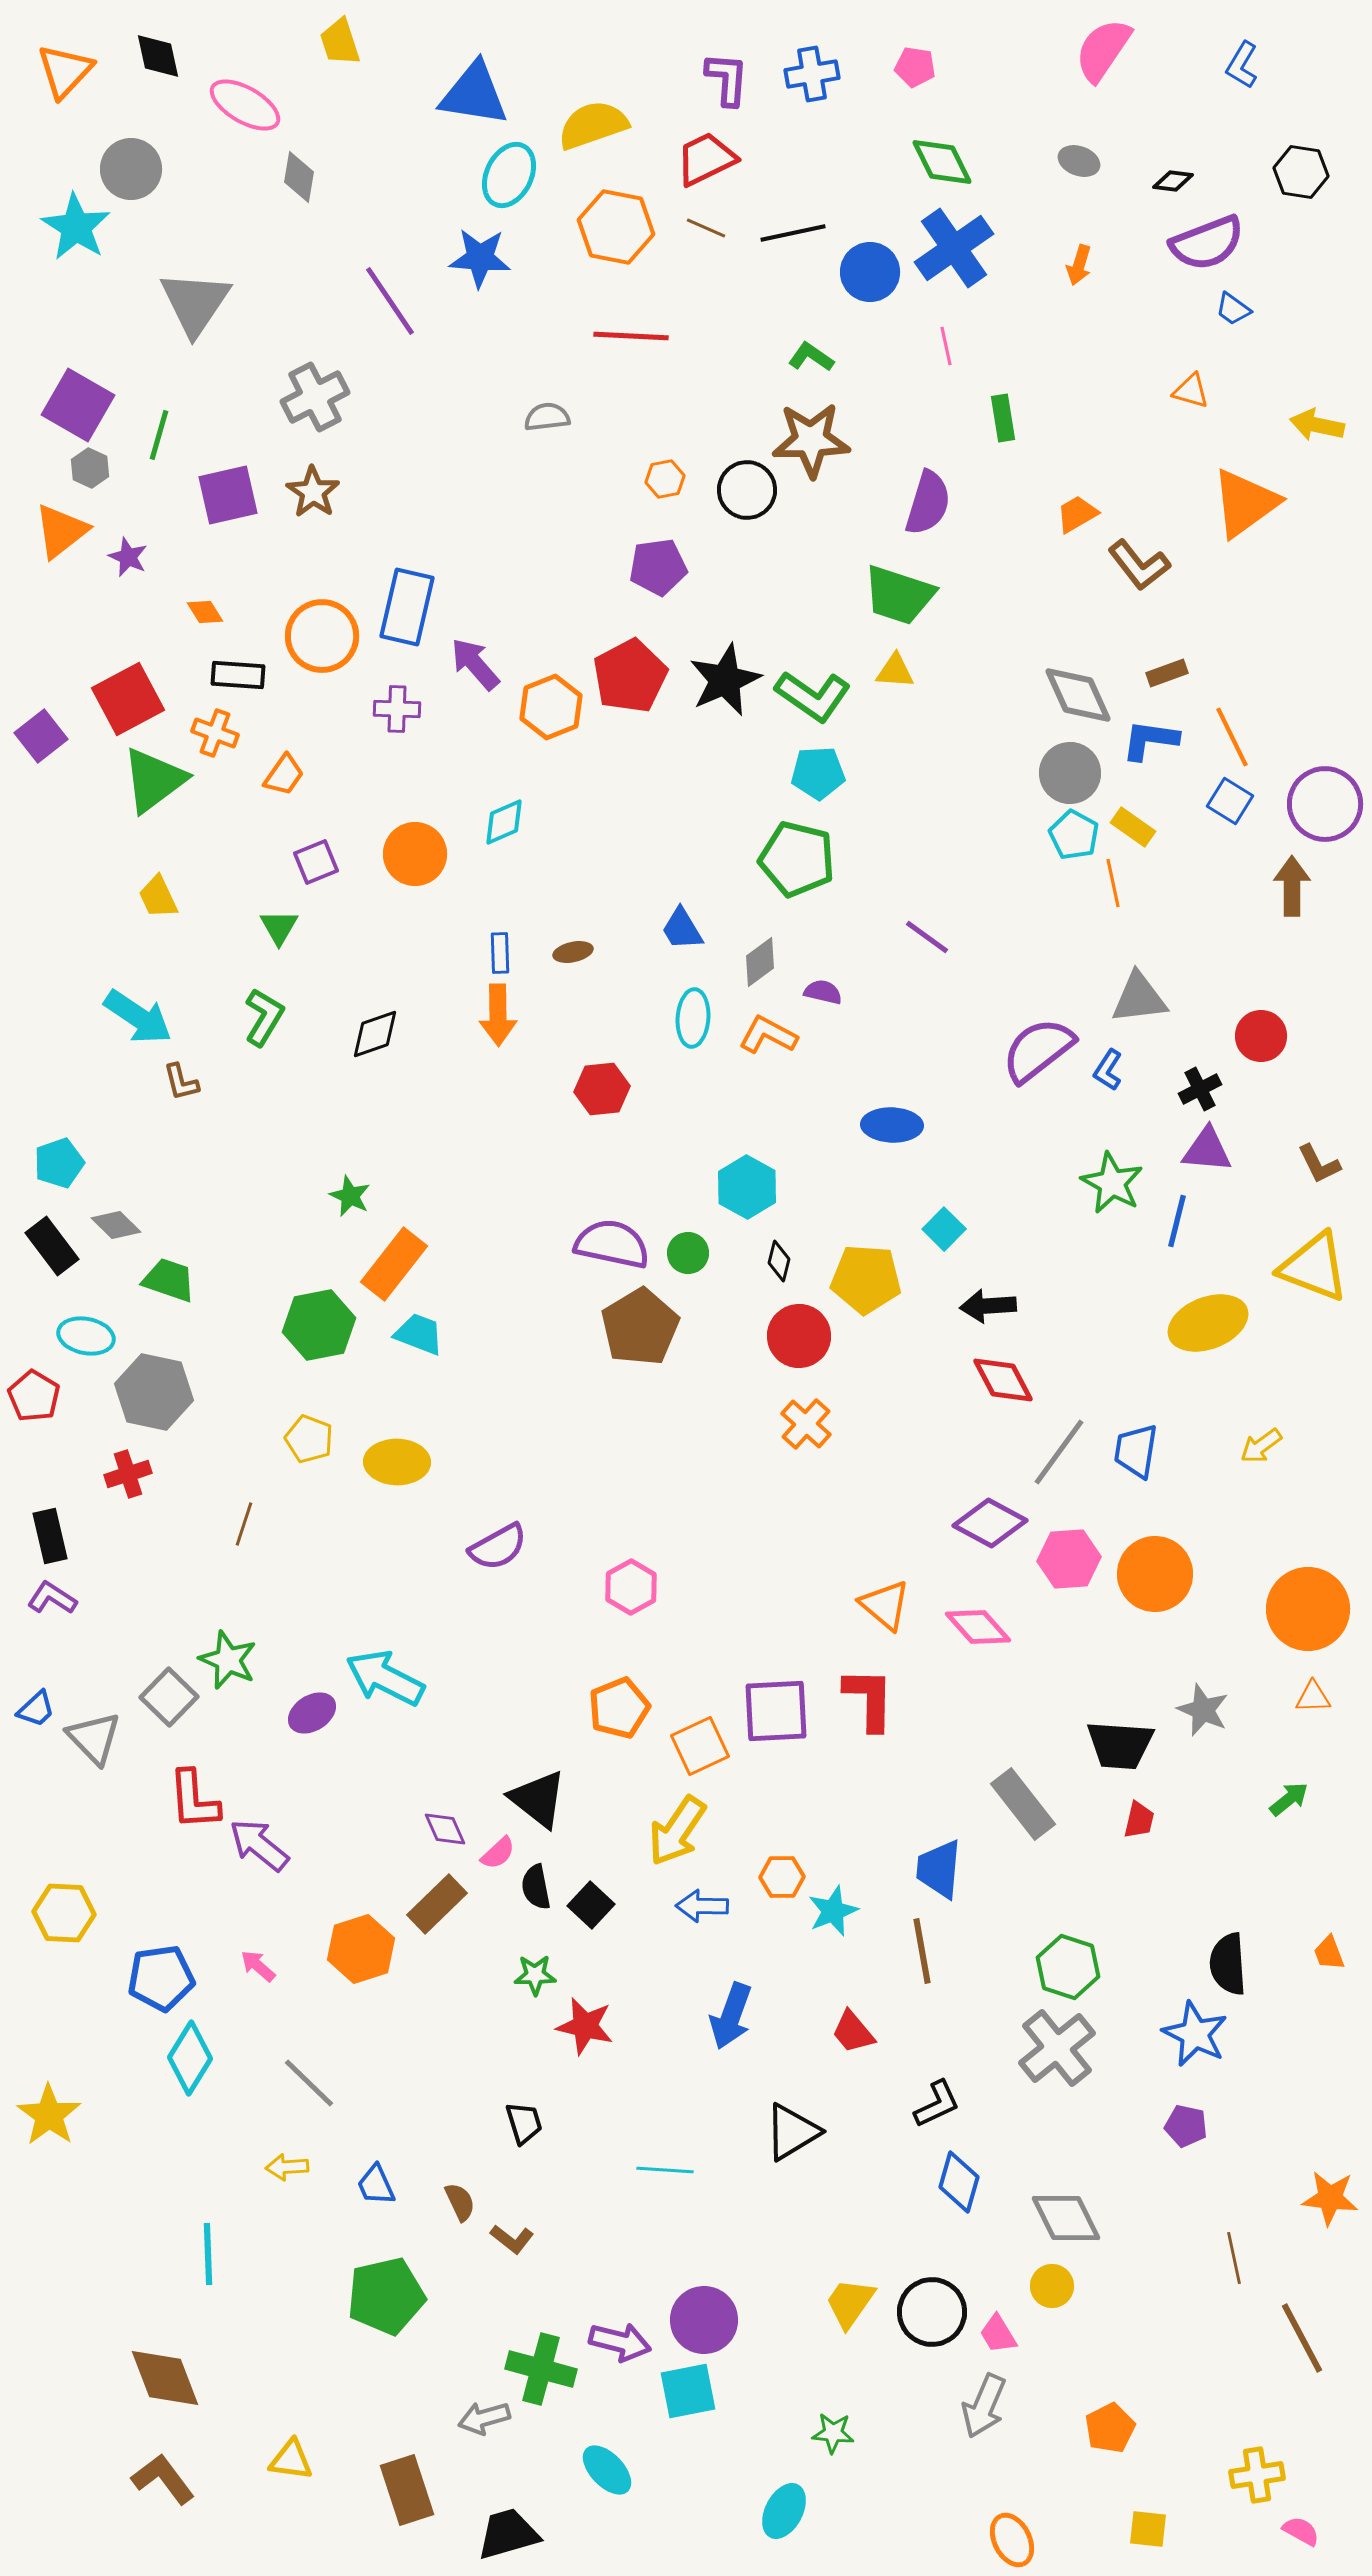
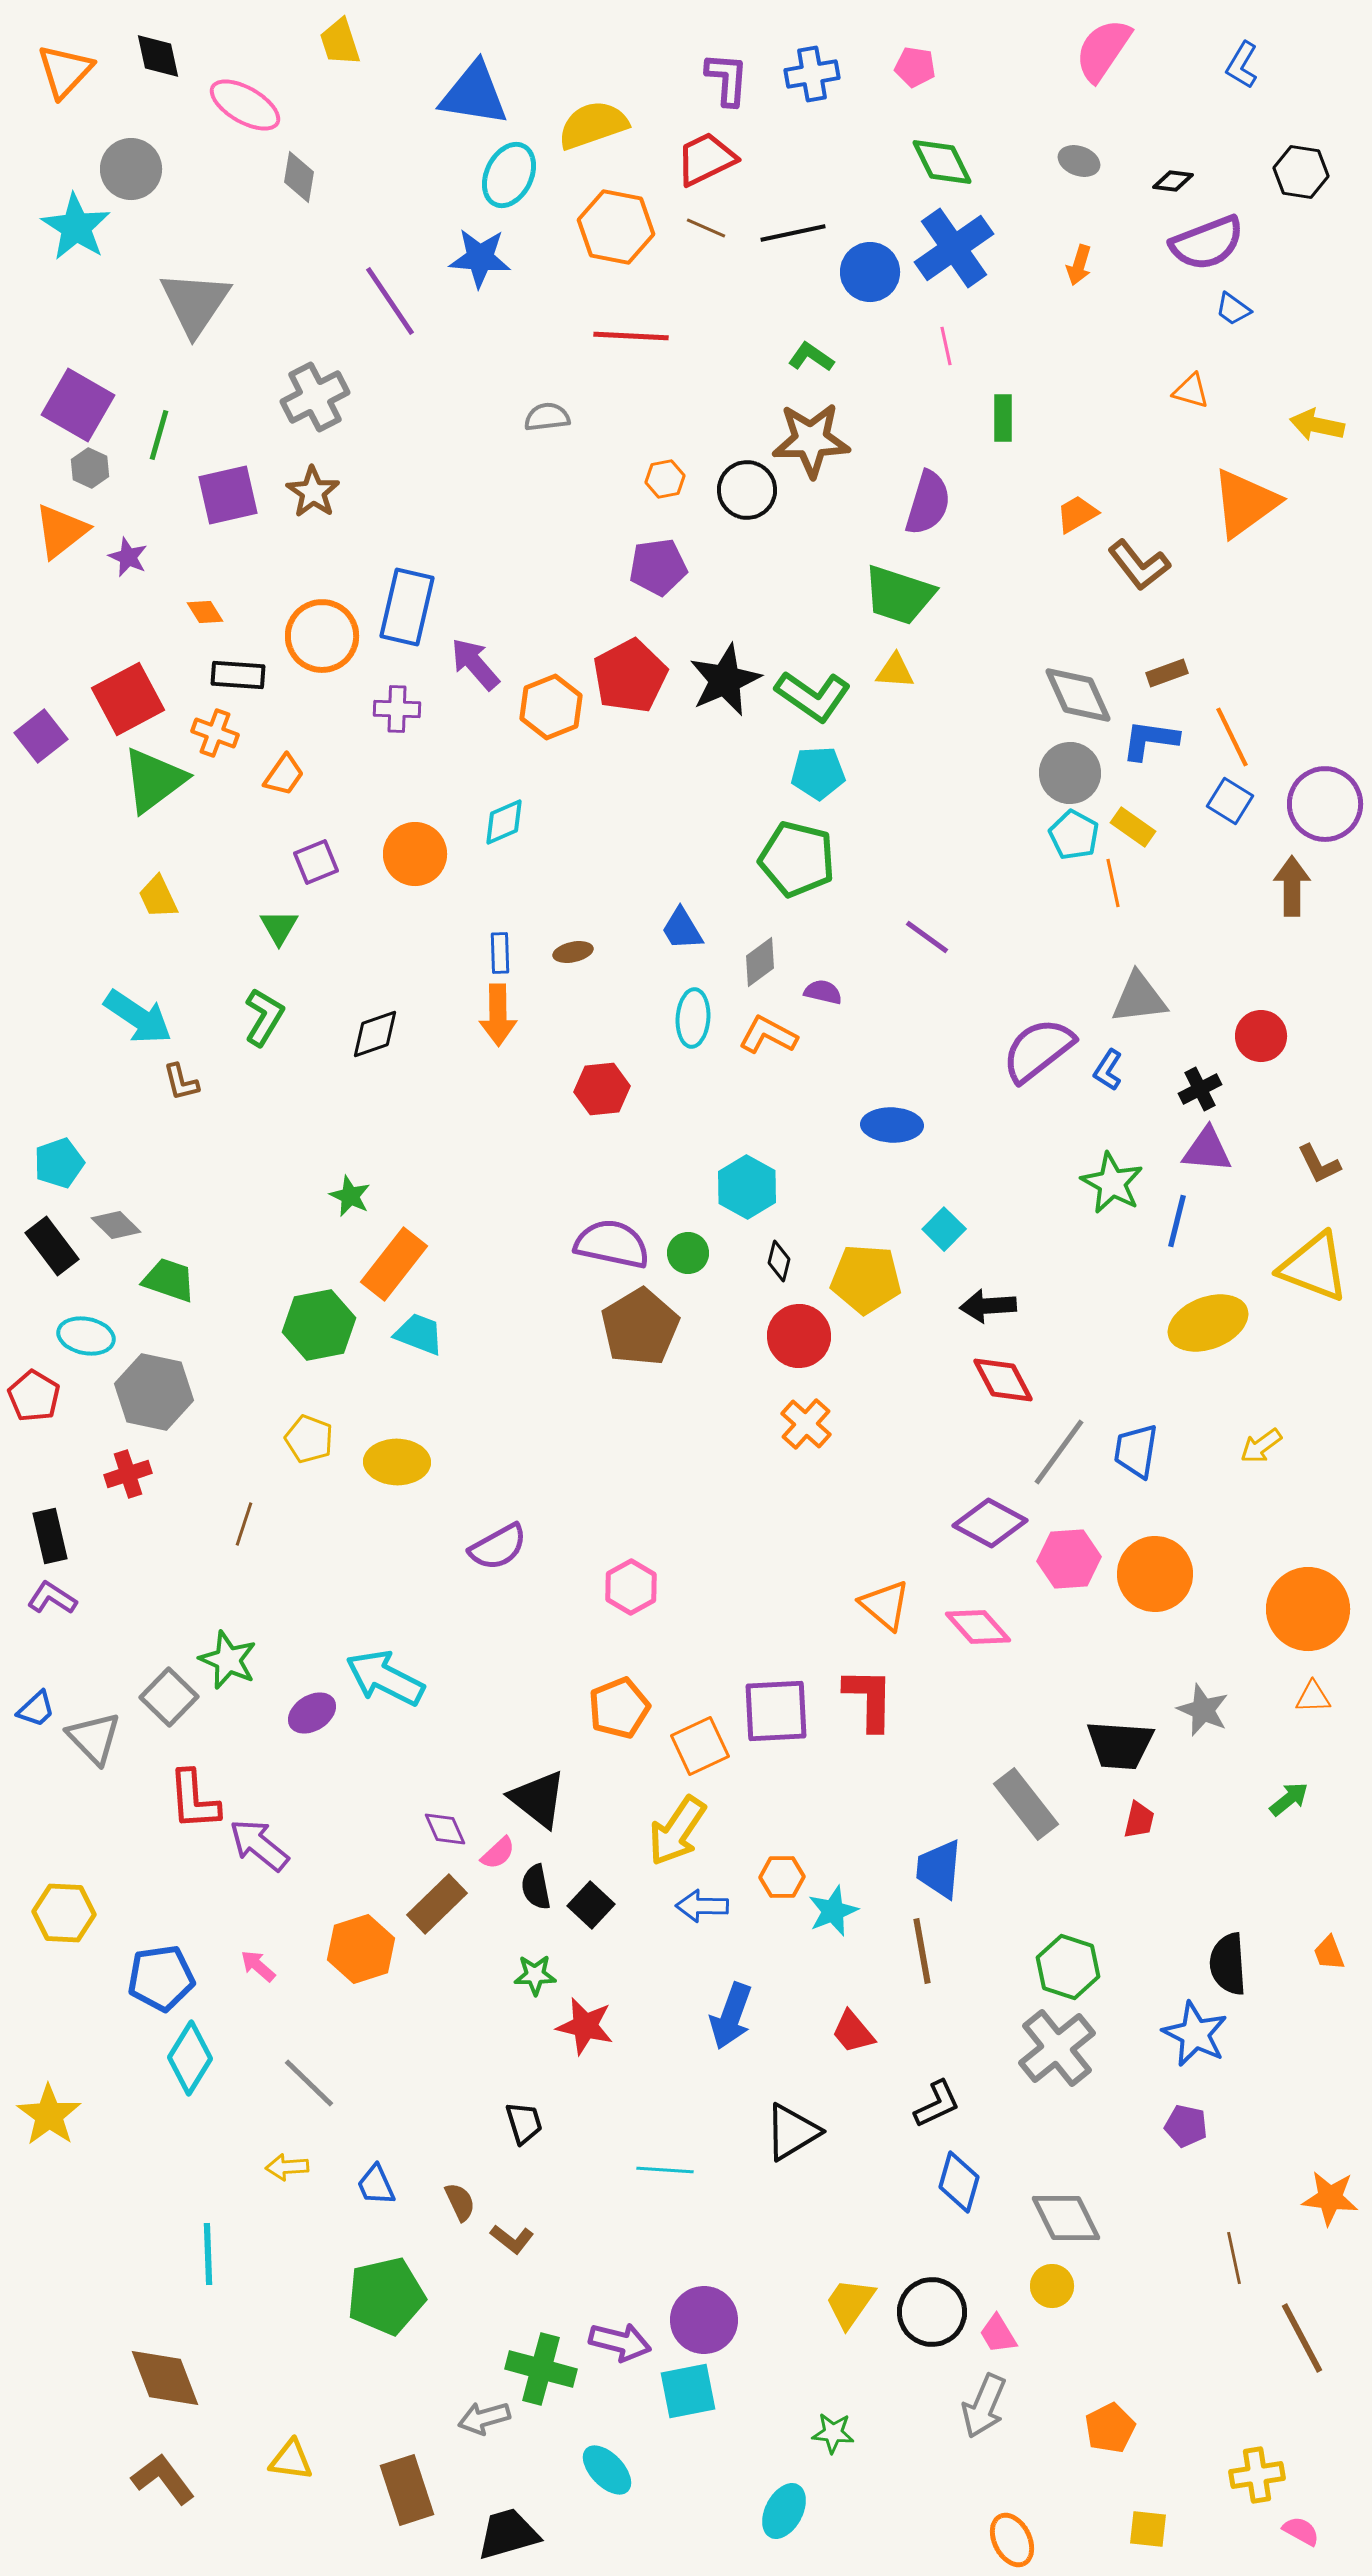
green rectangle at (1003, 418): rotated 9 degrees clockwise
gray rectangle at (1023, 1804): moved 3 px right
